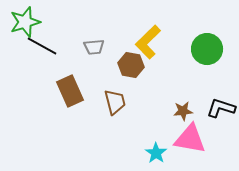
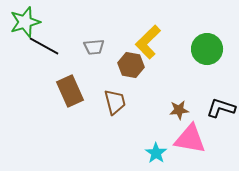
black line: moved 2 px right
brown star: moved 4 px left, 1 px up
